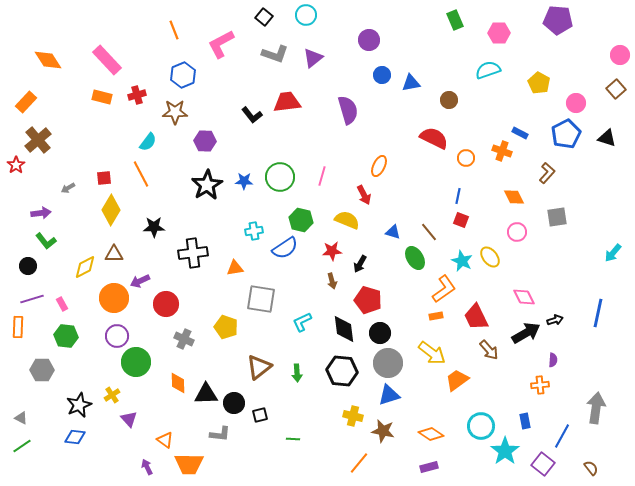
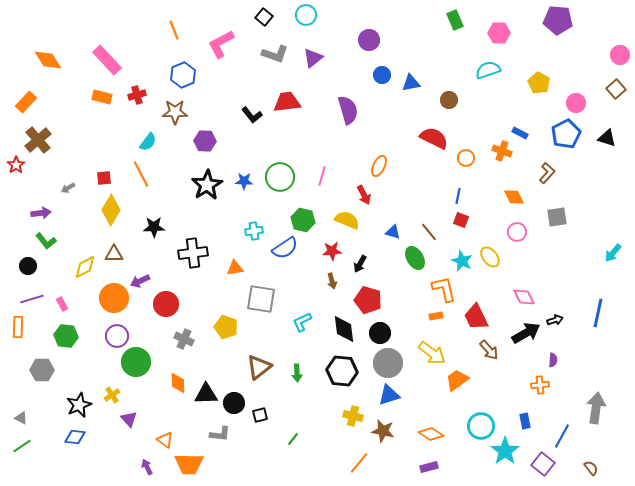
green hexagon at (301, 220): moved 2 px right
orange L-shape at (444, 289): rotated 68 degrees counterclockwise
green line at (293, 439): rotated 56 degrees counterclockwise
